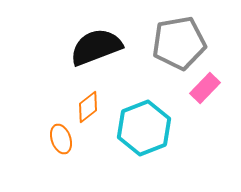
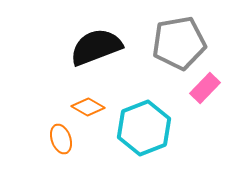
orange diamond: rotated 68 degrees clockwise
